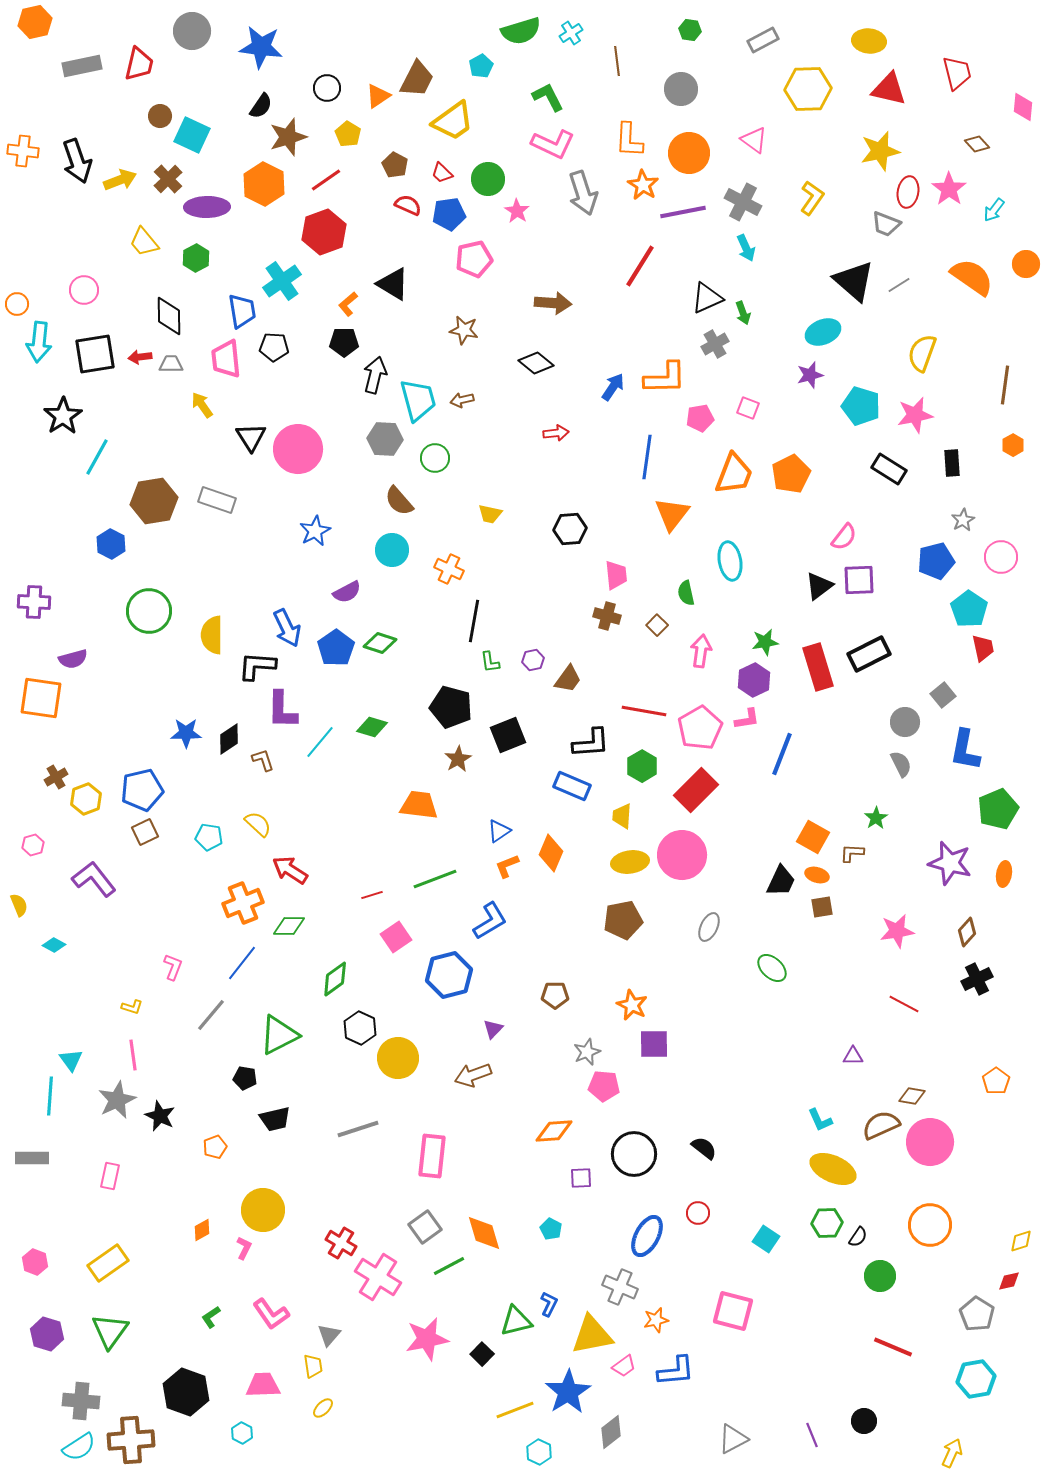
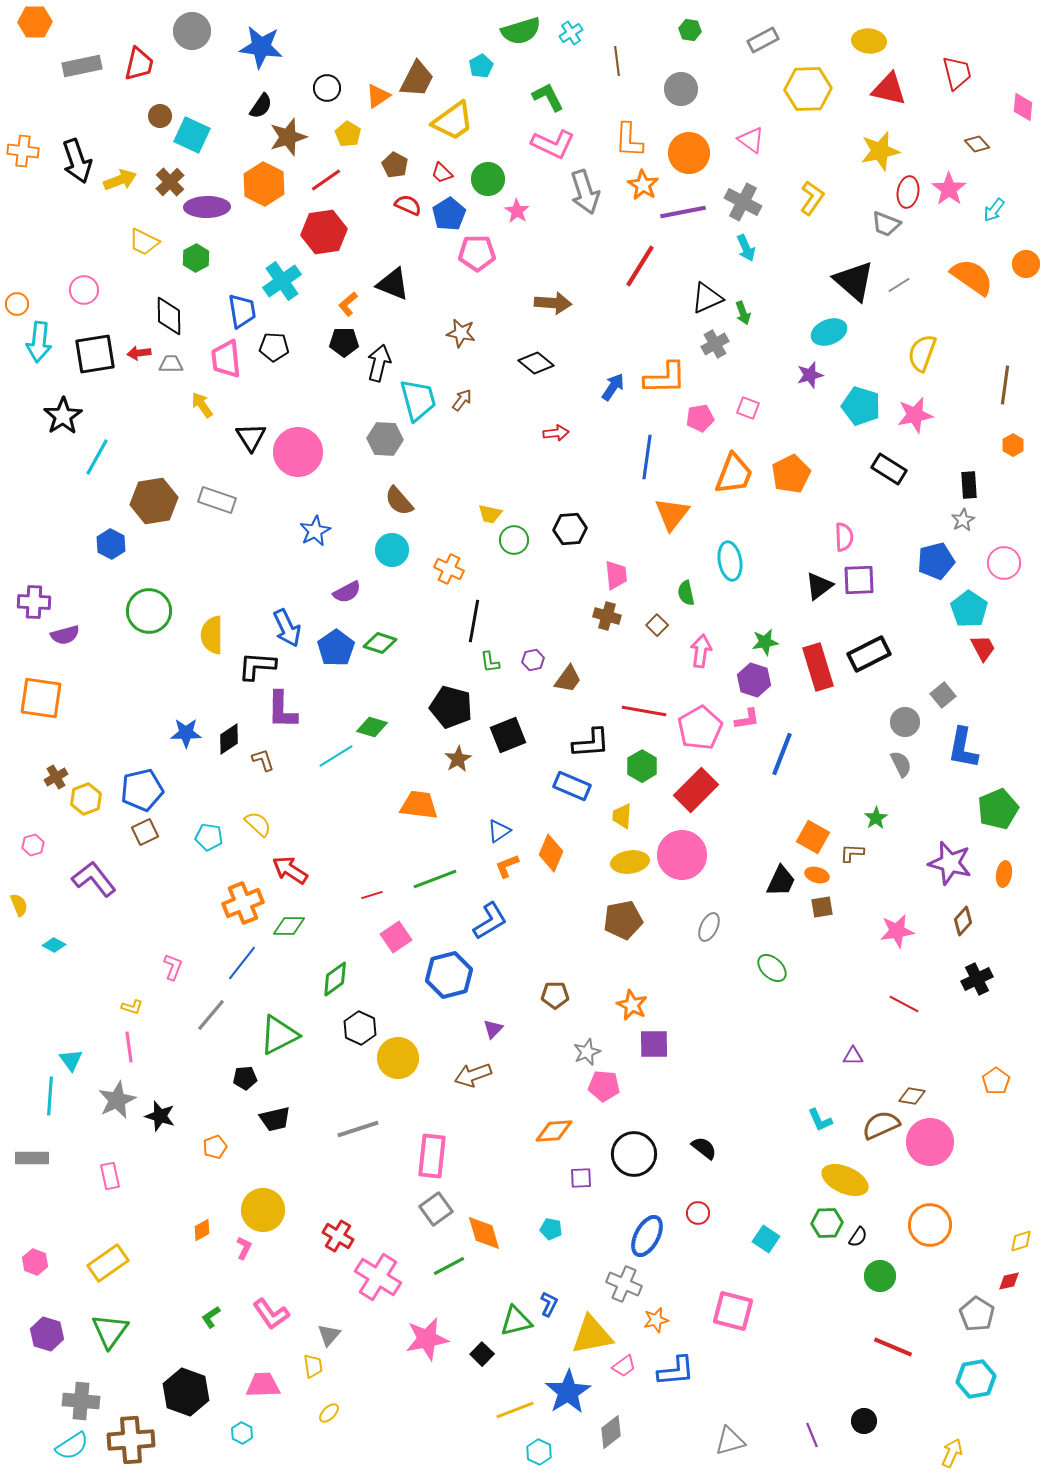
orange hexagon at (35, 22): rotated 12 degrees clockwise
pink triangle at (754, 140): moved 3 px left
brown cross at (168, 179): moved 2 px right, 3 px down
gray arrow at (583, 193): moved 2 px right, 1 px up
blue pentagon at (449, 214): rotated 24 degrees counterclockwise
red hexagon at (324, 232): rotated 12 degrees clockwise
yellow trapezoid at (144, 242): rotated 24 degrees counterclockwise
pink pentagon at (474, 259): moved 3 px right, 6 px up; rotated 12 degrees clockwise
black triangle at (393, 284): rotated 9 degrees counterclockwise
brown star at (464, 330): moved 3 px left, 3 px down
cyan ellipse at (823, 332): moved 6 px right
red arrow at (140, 357): moved 1 px left, 4 px up
black arrow at (375, 375): moved 4 px right, 12 px up
brown arrow at (462, 400): rotated 140 degrees clockwise
pink circle at (298, 449): moved 3 px down
green circle at (435, 458): moved 79 px right, 82 px down
black rectangle at (952, 463): moved 17 px right, 22 px down
pink semicircle at (844, 537): rotated 40 degrees counterclockwise
pink circle at (1001, 557): moved 3 px right, 6 px down
red trapezoid at (983, 648): rotated 16 degrees counterclockwise
purple semicircle at (73, 659): moved 8 px left, 24 px up
purple hexagon at (754, 680): rotated 16 degrees counterclockwise
cyan line at (320, 742): moved 16 px right, 14 px down; rotated 18 degrees clockwise
blue L-shape at (965, 750): moved 2 px left, 2 px up
brown diamond at (967, 932): moved 4 px left, 11 px up
pink line at (133, 1055): moved 4 px left, 8 px up
black pentagon at (245, 1078): rotated 15 degrees counterclockwise
black star at (160, 1116): rotated 8 degrees counterclockwise
yellow ellipse at (833, 1169): moved 12 px right, 11 px down
pink rectangle at (110, 1176): rotated 24 degrees counterclockwise
gray square at (425, 1227): moved 11 px right, 18 px up
cyan pentagon at (551, 1229): rotated 15 degrees counterclockwise
red cross at (341, 1243): moved 3 px left, 7 px up
gray cross at (620, 1287): moved 4 px right, 3 px up
yellow ellipse at (323, 1408): moved 6 px right, 5 px down
gray triangle at (733, 1439): moved 3 px left, 2 px down; rotated 12 degrees clockwise
cyan semicircle at (79, 1447): moved 7 px left, 1 px up
